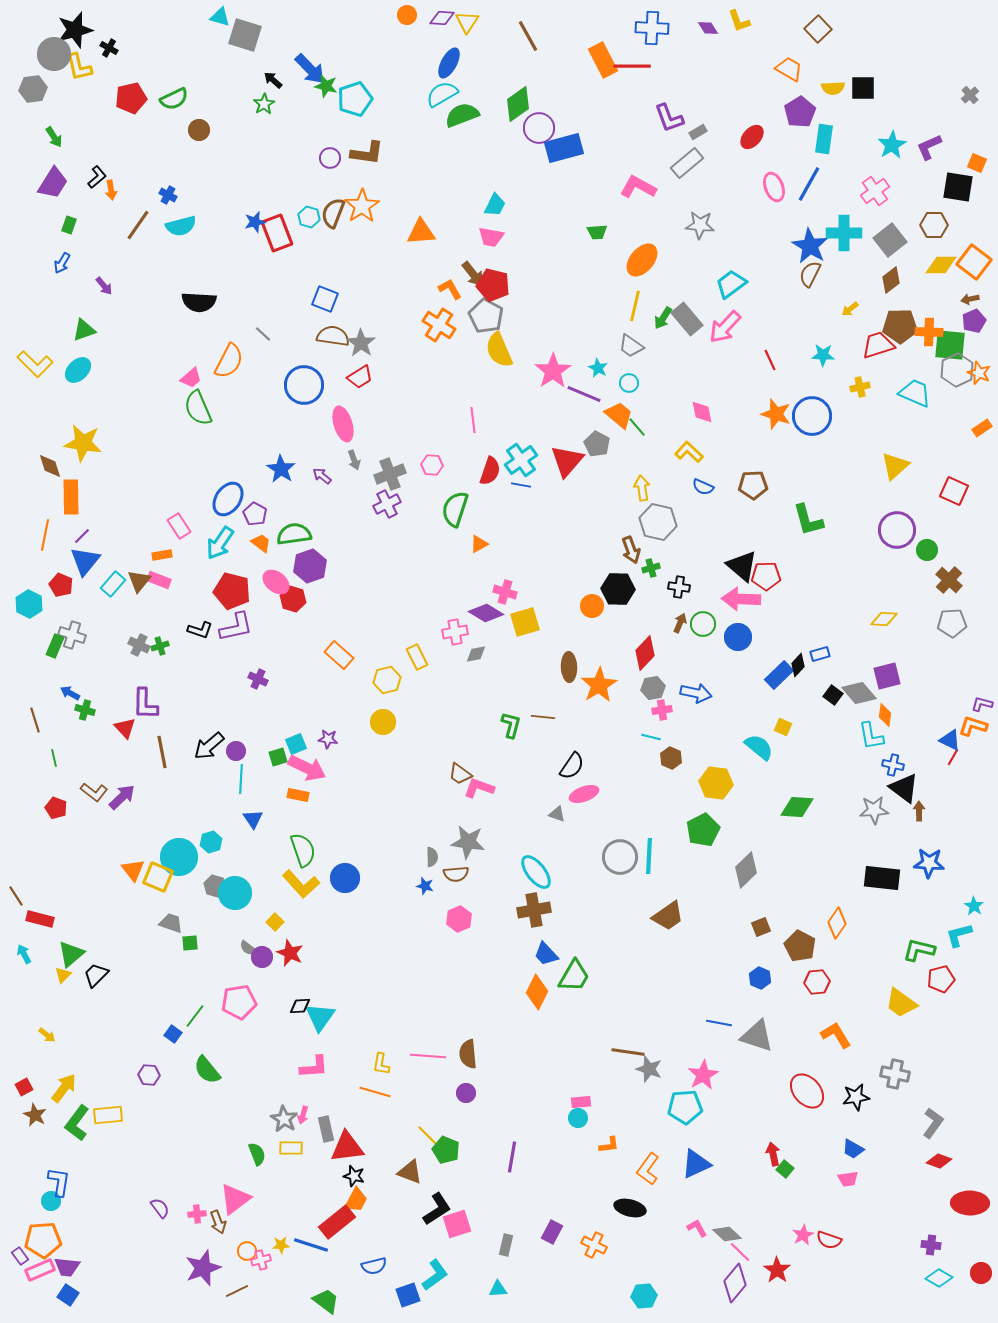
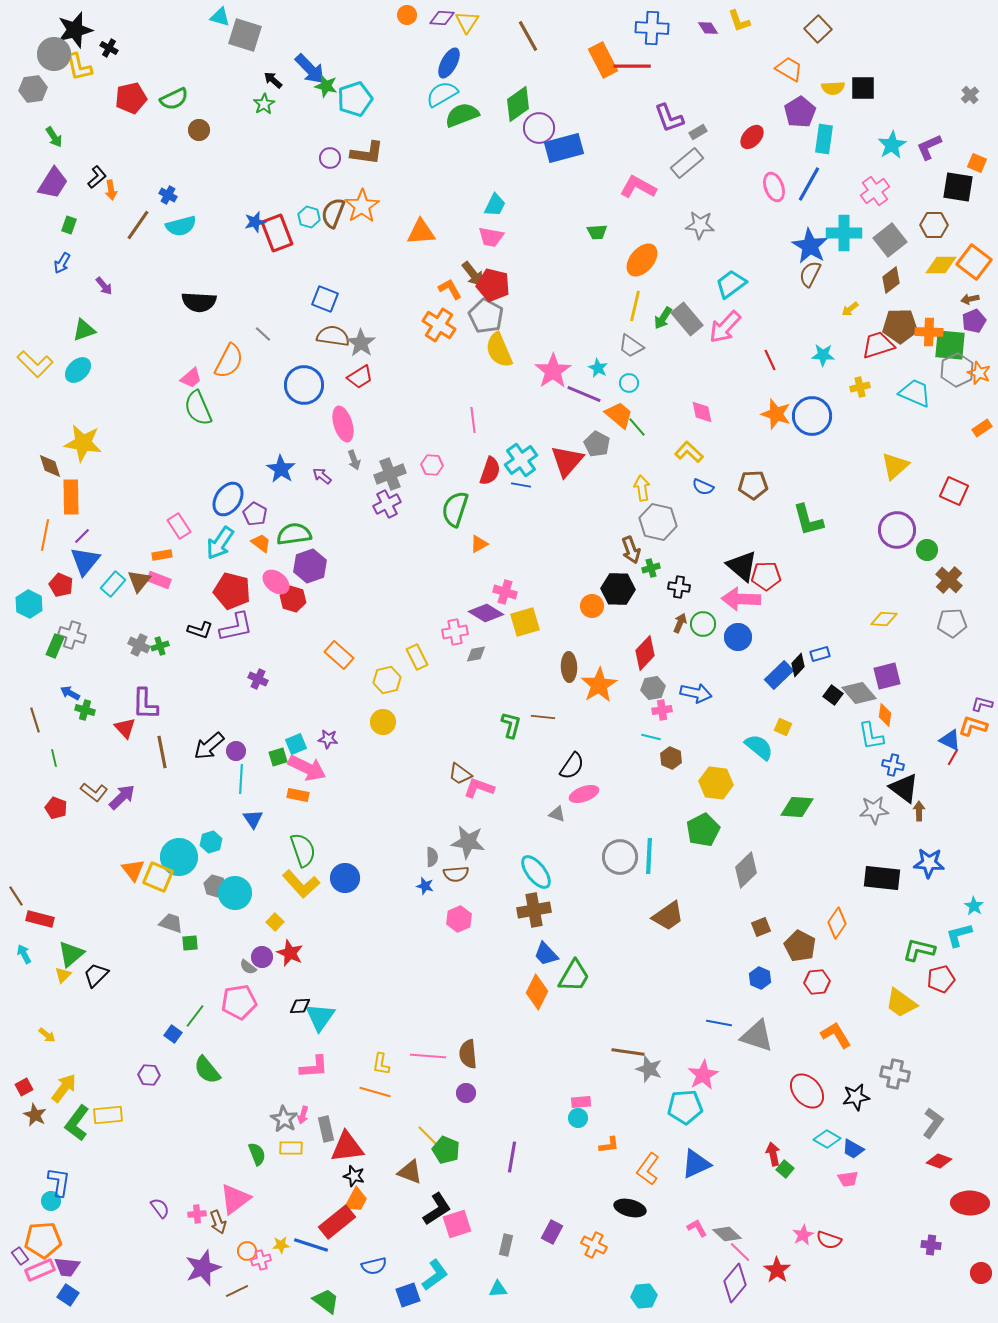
gray semicircle at (248, 948): moved 19 px down
cyan diamond at (939, 1278): moved 112 px left, 139 px up
